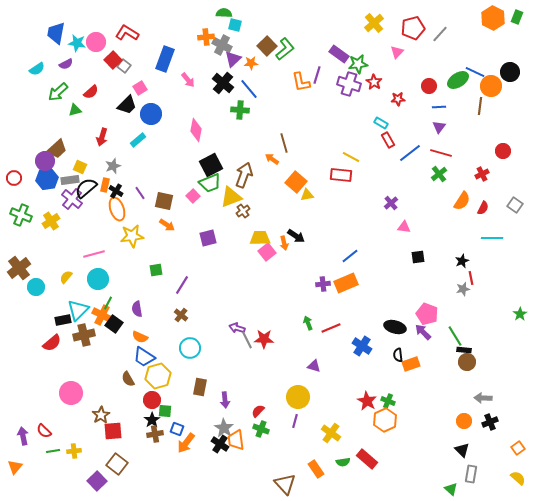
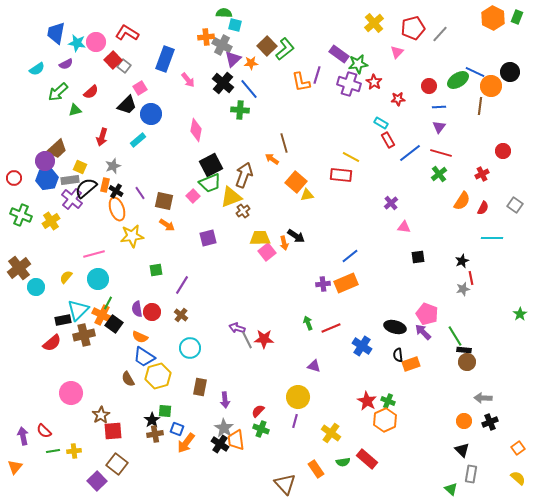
red circle at (152, 400): moved 88 px up
